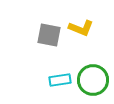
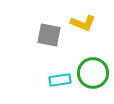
yellow L-shape: moved 2 px right, 5 px up
green circle: moved 7 px up
